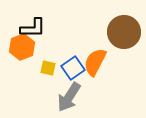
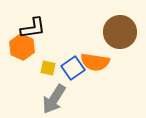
black L-shape: rotated 8 degrees counterclockwise
brown circle: moved 4 px left
orange hexagon: rotated 15 degrees counterclockwise
orange semicircle: rotated 108 degrees counterclockwise
gray arrow: moved 15 px left, 2 px down
